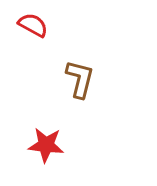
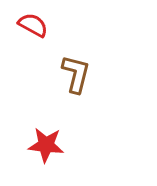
brown L-shape: moved 4 px left, 5 px up
